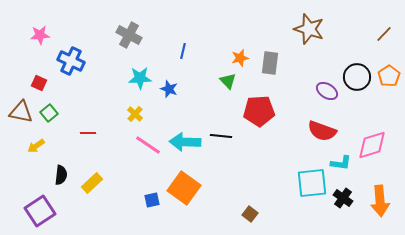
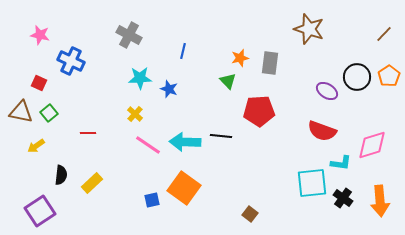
pink star: rotated 18 degrees clockwise
